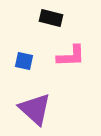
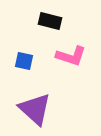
black rectangle: moved 1 px left, 3 px down
pink L-shape: rotated 20 degrees clockwise
